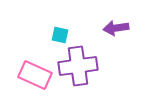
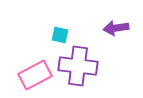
purple cross: rotated 15 degrees clockwise
pink rectangle: rotated 52 degrees counterclockwise
